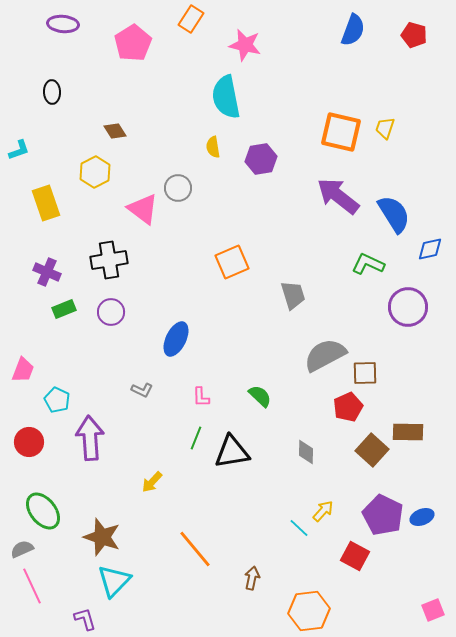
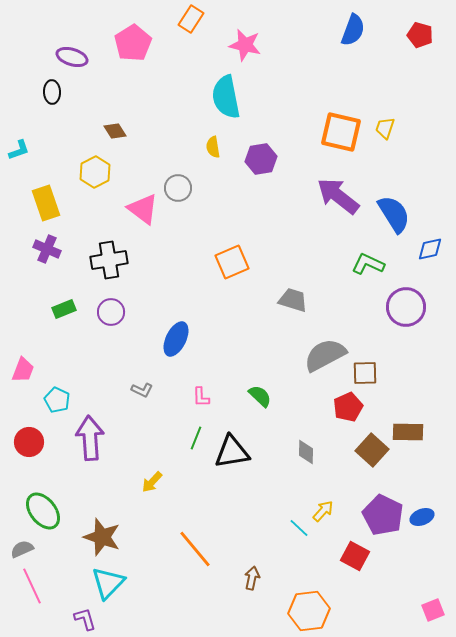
purple ellipse at (63, 24): moved 9 px right, 33 px down; rotated 12 degrees clockwise
red pentagon at (414, 35): moved 6 px right
purple cross at (47, 272): moved 23 px up
gray trapezoid at (293, 295): moved 5 px down; rotated 56 degrees counterclockwise
purple circle at (408, 307): moved 2 px left
cyan triangle at (114, 581): moved 6 px left, 2 px down
